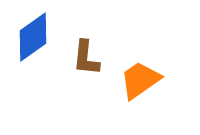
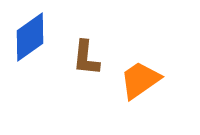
blue diamond: moved 3 px left
